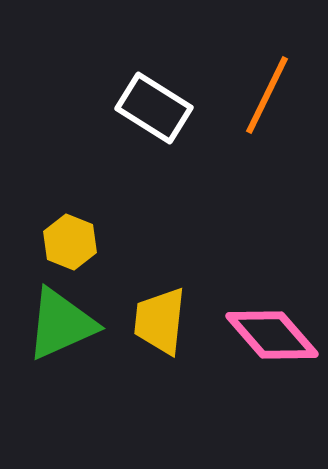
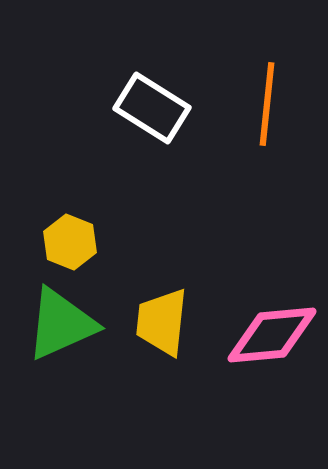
orange line: moved 9 px down; rotated 20 degrees counterclockwise
white rectangle: moved 2 px left
yellow trapezoid: moved 2 px right, 1 px down
pink diamond: rotated 54 degrees counterclockwise
